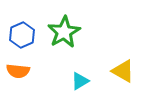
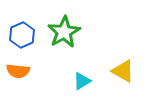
cyan triangle: moved 2 px right
